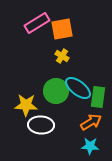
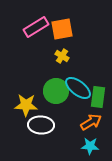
pink rectangle: moved 1 px left, 4 px down
